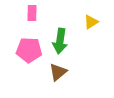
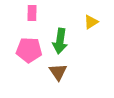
brown triangle: rotated 24 degrees counterclockwise
